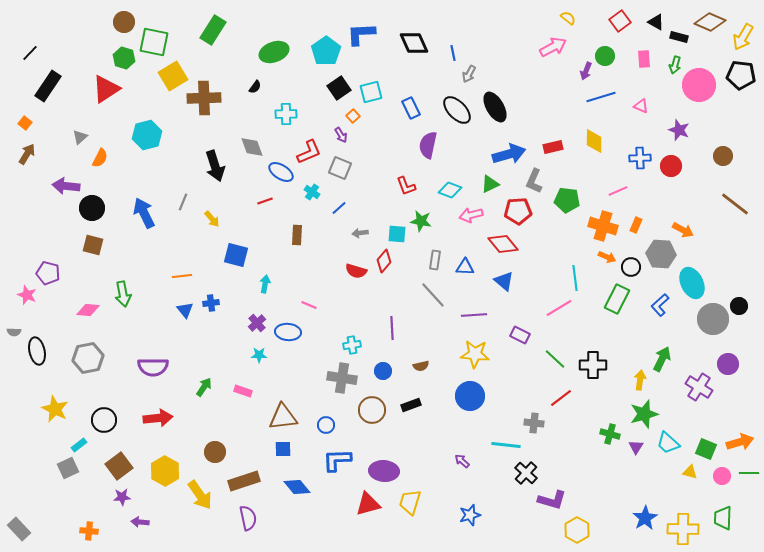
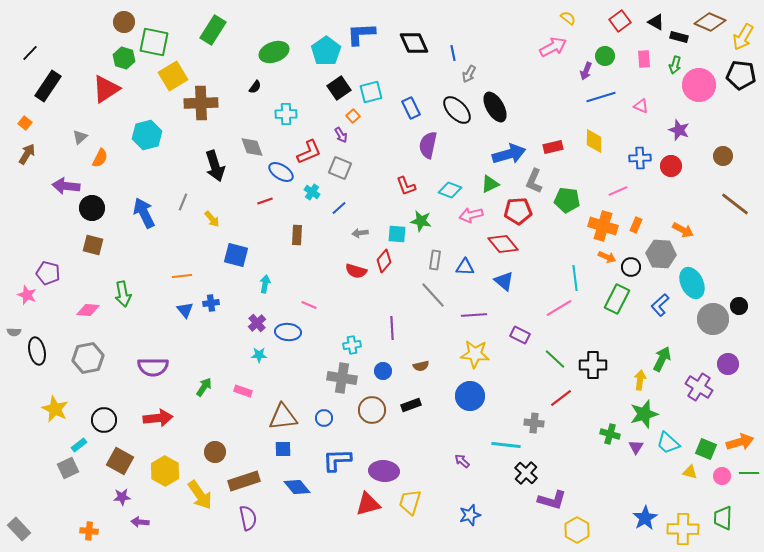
brown cross at (204, 98): moved 3 px left, 5 px down
blue circle at (326, 425): moved 2 px left, 7 px up
brown square at (119, 466): moved 1 px right, 5 px up; rotated 24 degrees counterclockwise
